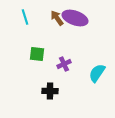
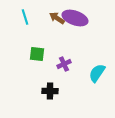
brown arrow: rotated 21 degrees counterclockwise
